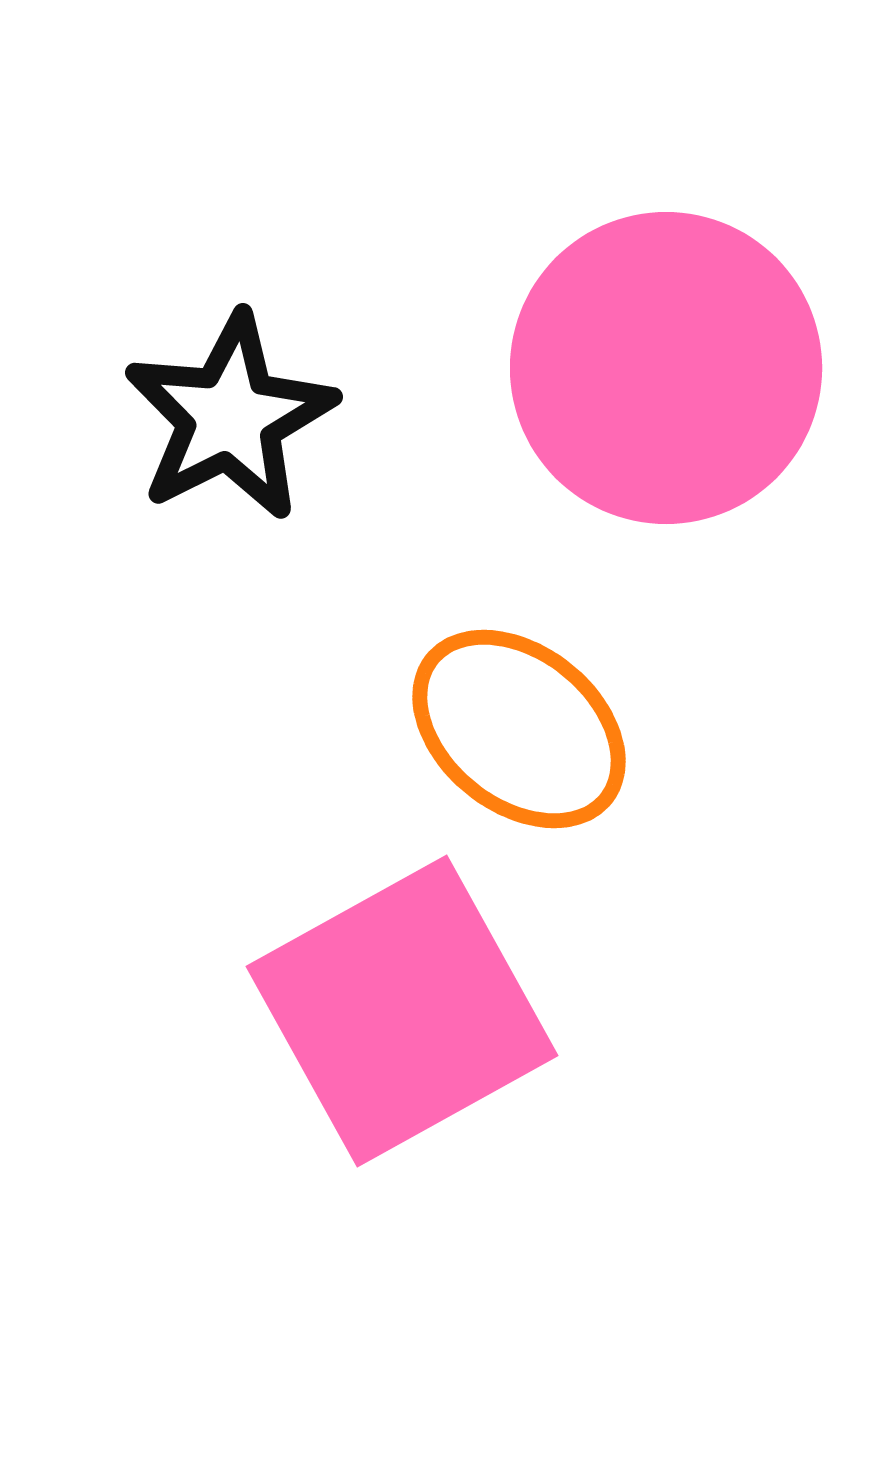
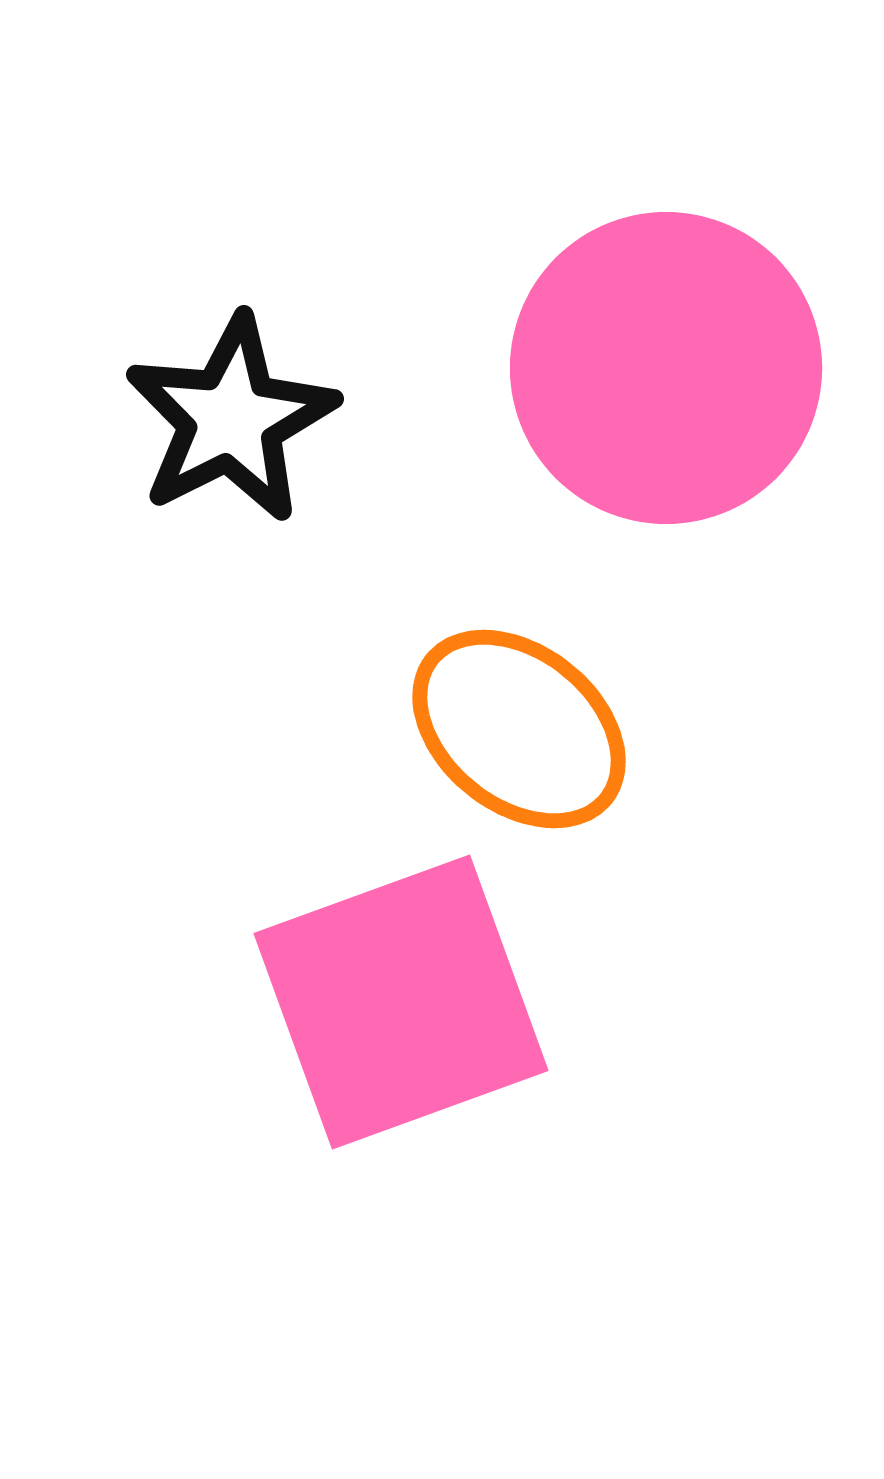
black star: moved 1 px right, 2 px down
pink square: moved 1 px left, 9 px up; rotated 9 degrees clockwise
